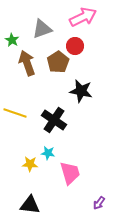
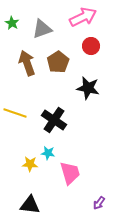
green star: moved 17 px up
red circle: moved 16 px right
black star: moved 7 px right, 3 px up
